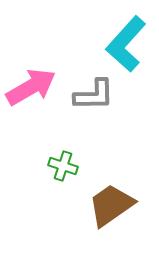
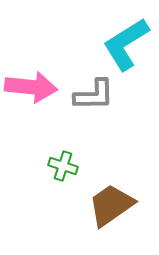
cyan L-shape: rotated 16 degrees clockwise
pink arrow: rotated 36 degrees clockwise
